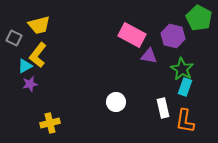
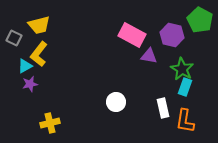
green pentagon: moved 1 px right, 2 px down
purple hexagon: moved 1 px left, 1 px up
yellow L-shape: moved 1 px right, 1 px up
